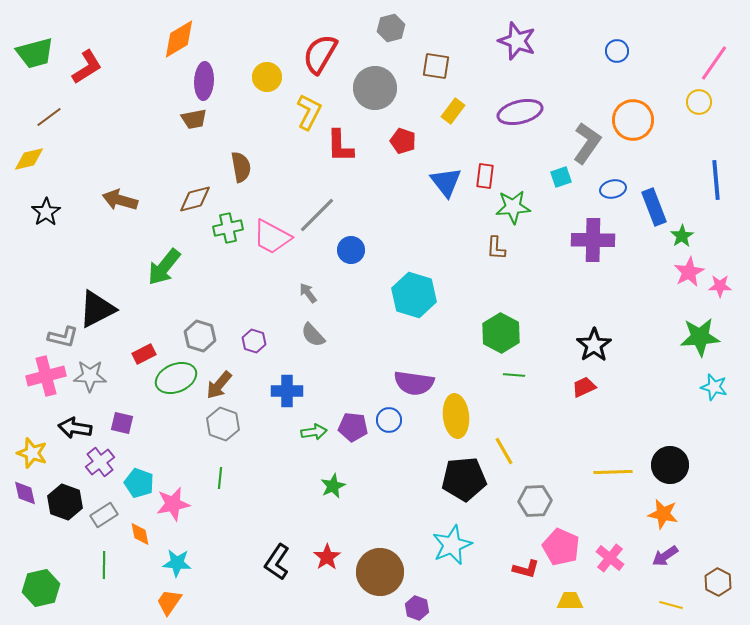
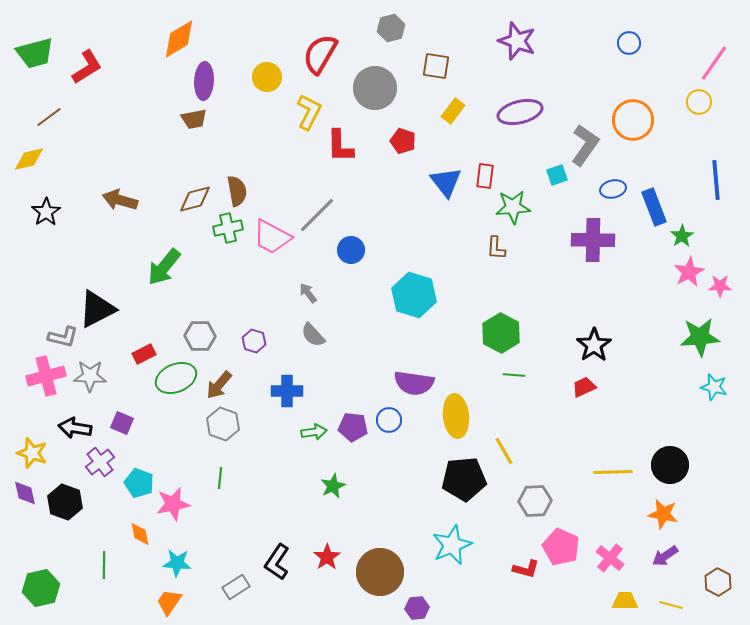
blue circle at (617, 51): moved 12 px right, 8 px up
gray L-shape at (587, 143): moved 2 px left, 2 px down
brown semicircle at (241, 167): moved 4 px left, 24 px down
cyan square at (561, 177): moved 4 px left, 2 px up
gray hexagon at (200, 336): rotated 16 degrees counterclockwise
purple square at (122, 423): rotated 10 degrees clockwise
gray rectangle at (104, 515): moved 132 px right, 72 px down
yellow trapezoid at (570, 601): moved 55 px right
purple hexagon at (417, 608): rotated 25 degrees counterclockwise
